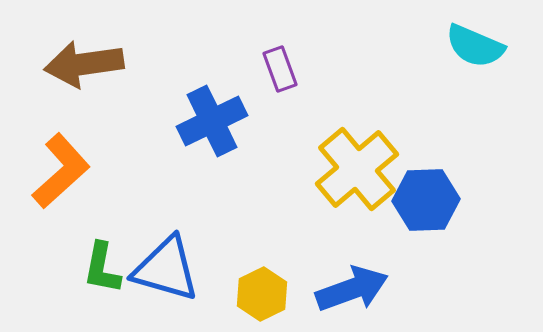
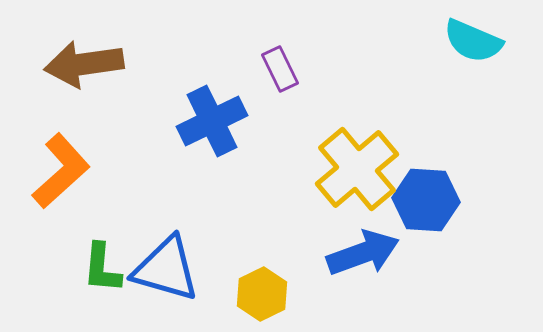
cyan semicircle: moved 2 px left, 5 px up
purple rectangle: rotated 6 degrees counterclockwise
blue hexagon: rotated 6 degrees clockwise
green L-shape: rotated 6 degrees counterclockwise
blue arrow: moved 11 px right, 36 px up
